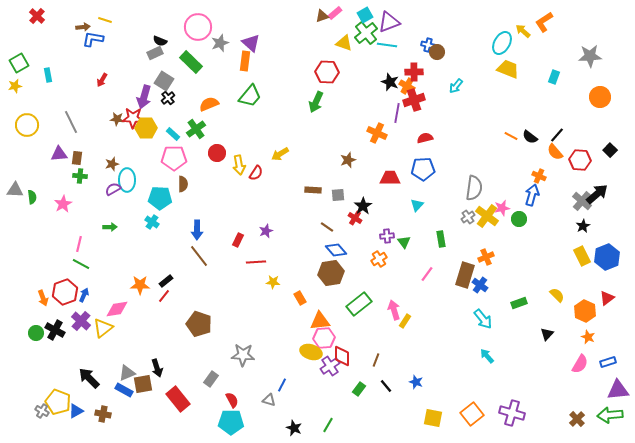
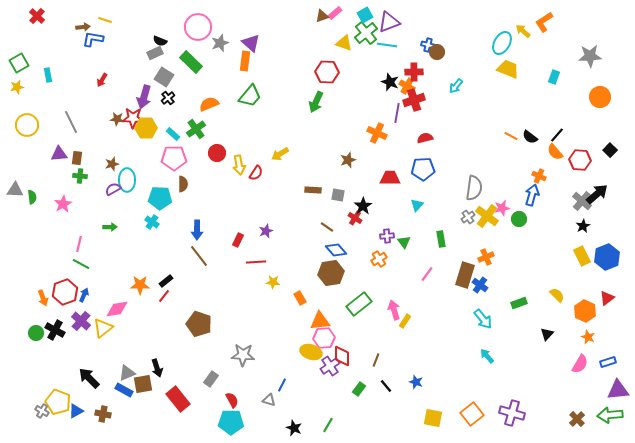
gray square at (164, 81): moved 4 px up
yellow star at (15, 86): moved 2 px right, 1 px down
gray square at (338, 195): rotated 16 degrees clockwise
